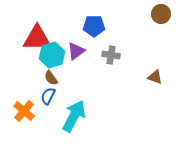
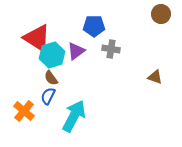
red triangle: rotated 32 degrees clockwise
gray cross: moved 6 px up
